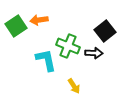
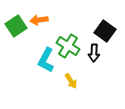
black square: rotated 15 degrees counterclockwise
green cross: rotated 10 degrees clockwise
black arrow: rotated 90 degrees clockwise
cyan L-shape: rotated 140 degrees counterclockwise
yellow arrow: moved 3 px left, 5 px up
